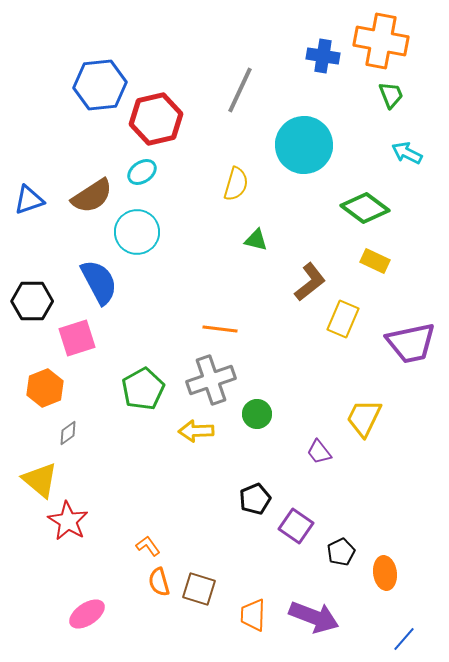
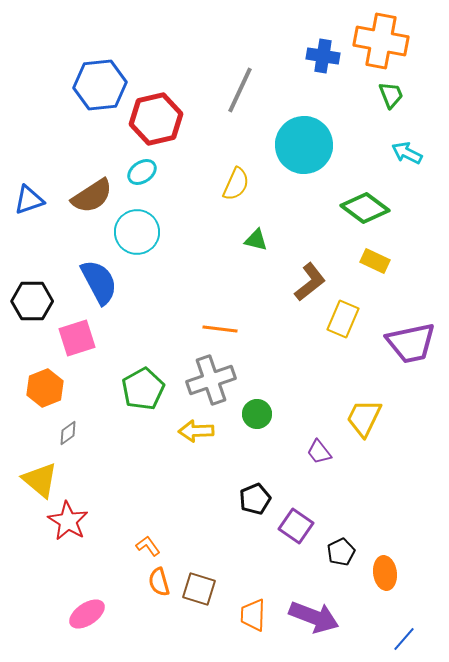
yellow semicircle at (236, 184): rotated 8 degrees clockwise
